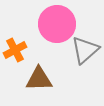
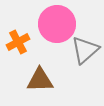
orange cross: moved 3 px right, 8 px up
brown triangle: moved 1 px right, 1 px down
